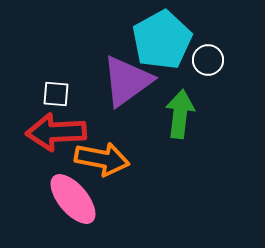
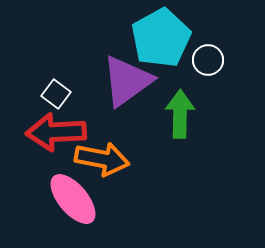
cyan pentagon: moved 1 px left, 2 px up
white square: rotated 32 degrees clockwise
green arrow: rotated 6 degrees counterclockwise
